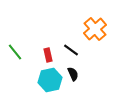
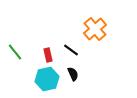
cyan hexagon: moved 3 px left, 1 px up
